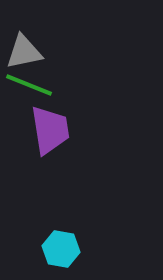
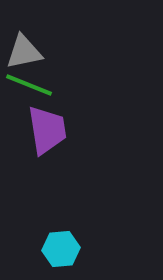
purple trapezoid: moved 3 px left
cyan hexagon: rotated 15 degrees counterclockwise
